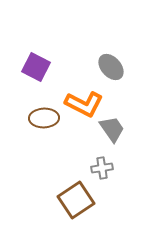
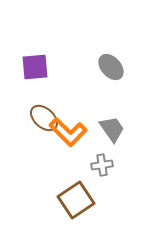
purple square: moved 1 px left; rotated 32 degrees counterclockwise
orange L-shape: moved 16 px left, 28 px down; rotated 18 degrees clockwise
brown ellipse: rotated 44 degrees clockwise
gray cross: moved 3 px up
